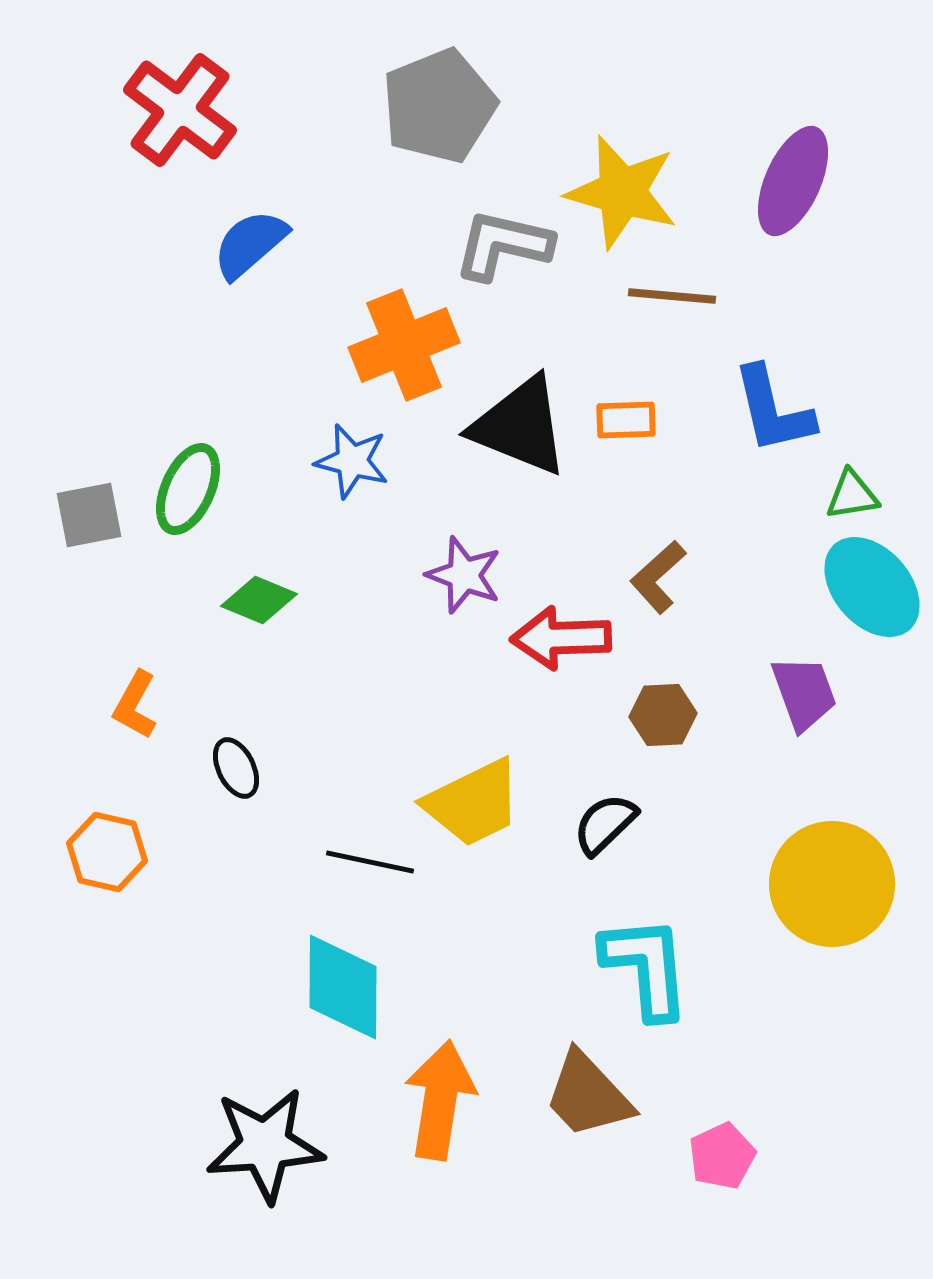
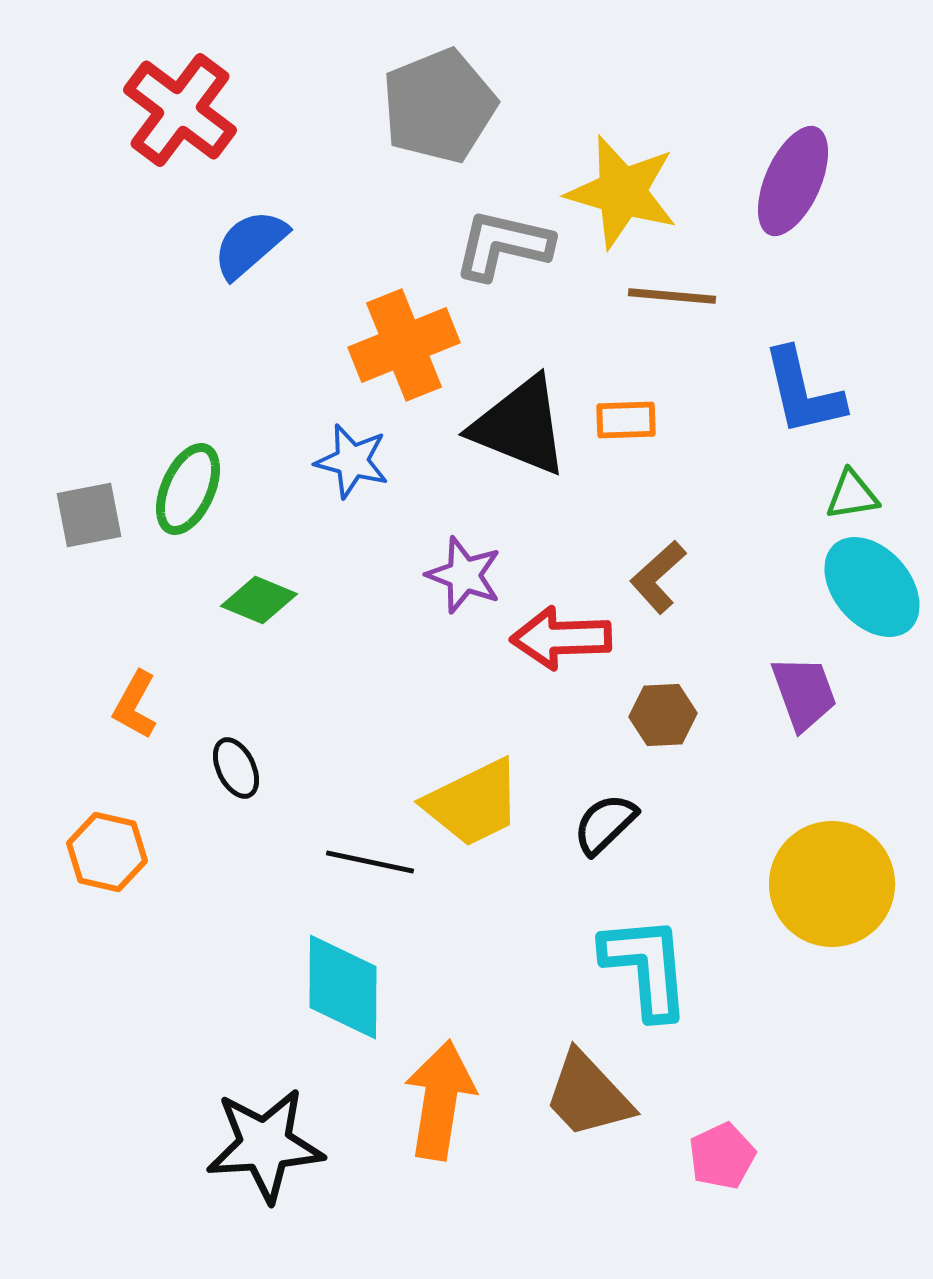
blue L-shape: moved 30 px right, 18 px up
